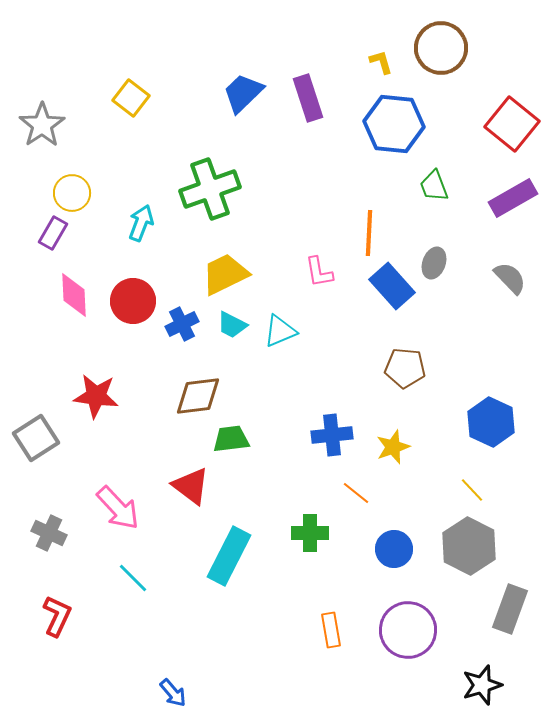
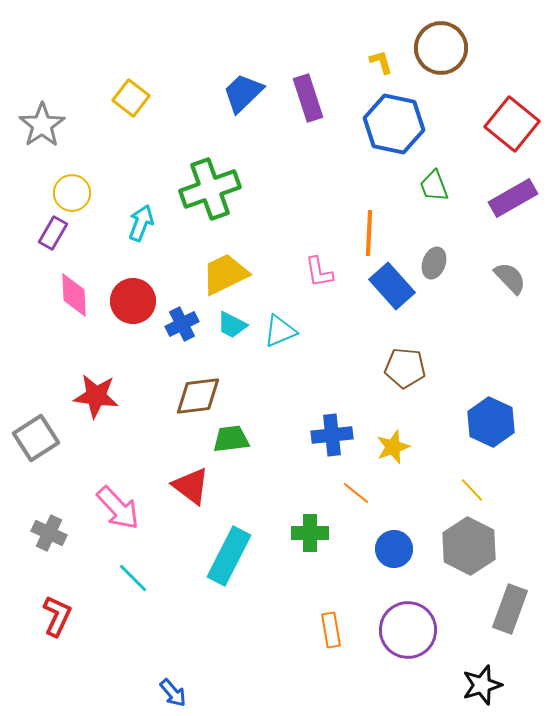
blue hexagon at (394, 124): rotated 6 degrees clockwise
